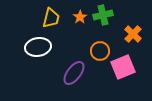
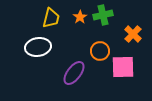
pink square: rotated 20 degrees clockwise
